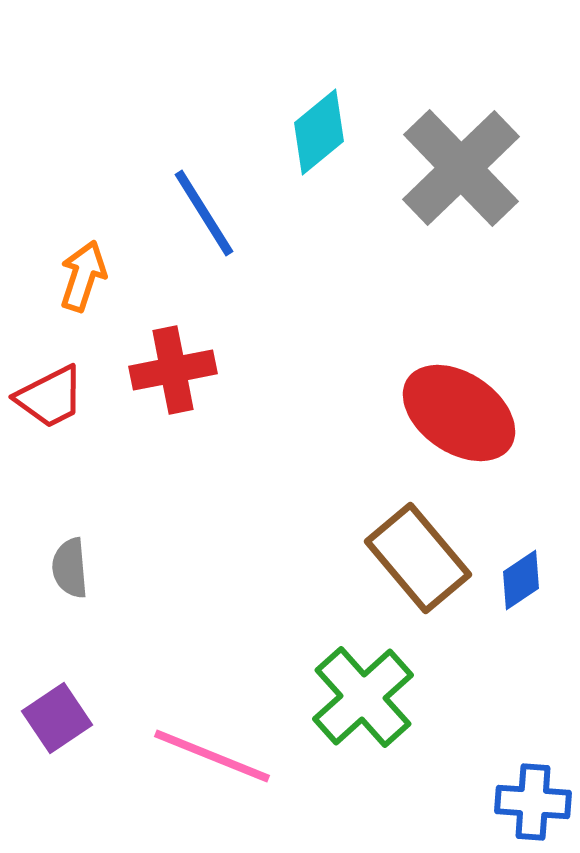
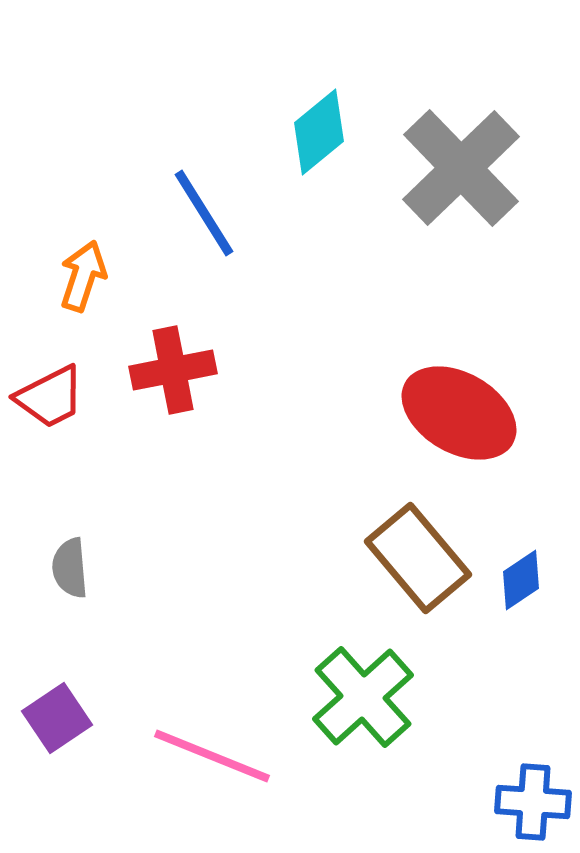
red ellipse: rotated 4 degrees counterclockwise
